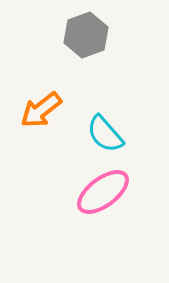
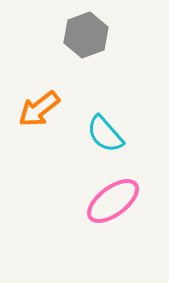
orange arrow: moved 2 px left, 1 px up
pink ellipse: moved 10 px right, 9 px down
